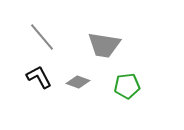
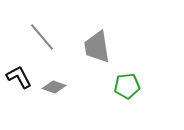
gray trapezoid: moved 7 px left, 2 px down; rotated 72 degrees clockwise
black L-shape: moved 20 px left
gray diamond: moved 24 px left, 5 px down
